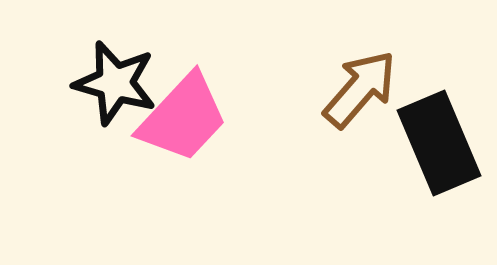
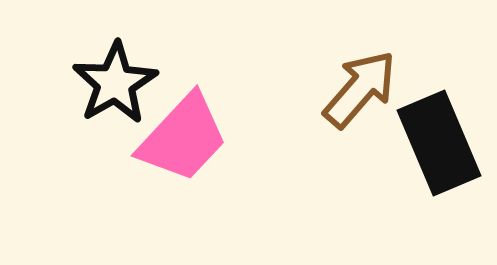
black star: rotated 26 degrees clockwise
pink trapezoid: moved 20 px down
